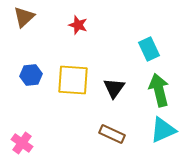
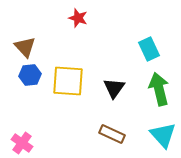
brown triangle: moved 1 px right, 30 px down; rotated 30 degrees counterclockwise
red star: moved 7 px up
blue hexagon: moved 1 px left
yellow square: moved 5 px left, 1 px down
green arrow: moved 1 px up
cyan triangle: moved 5 px down; rotated 48 degrees counterclockwise
